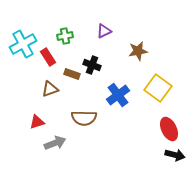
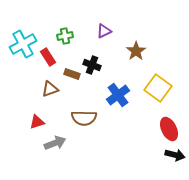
brown star: moved 2 px left; rotated 24 degrees counterclockwise
